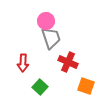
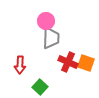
gray trapezoid: rotated 20 degrees clockwise
red arrow: moved 3 px left, 2 px down
orange square: moved 23 px up
